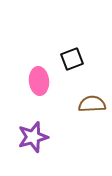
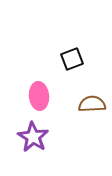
pink ellipse: moved 15 px down
purple star: rotated 24 degrees counterclockwise
